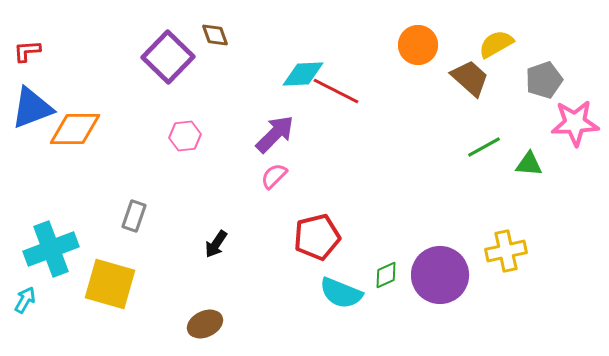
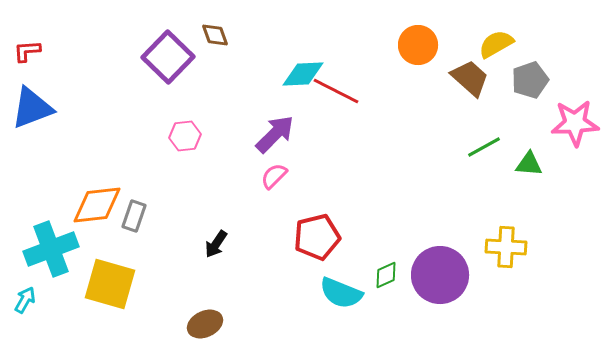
gray pentagon: moved 14 px left
orange diamond: moved 22 px right, 76 px down; rotated 6 degrees counterclockwise
yellow cross: moved 4 px up; rotated 15 degrees clockwise
